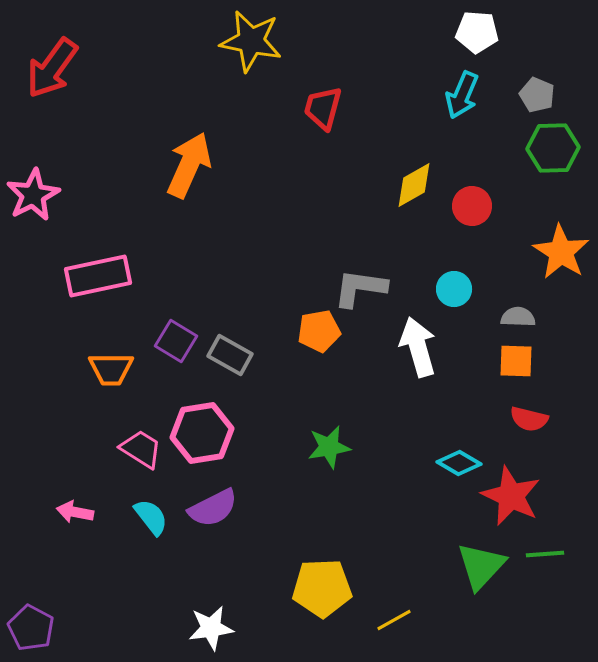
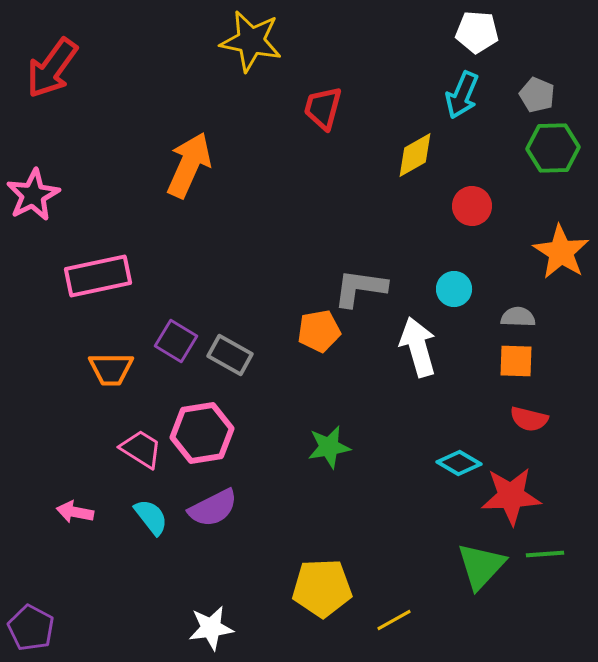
yellow diamond: moved 1 px right, 30 px up
red star: rotated 28 degrees counterclockwise
